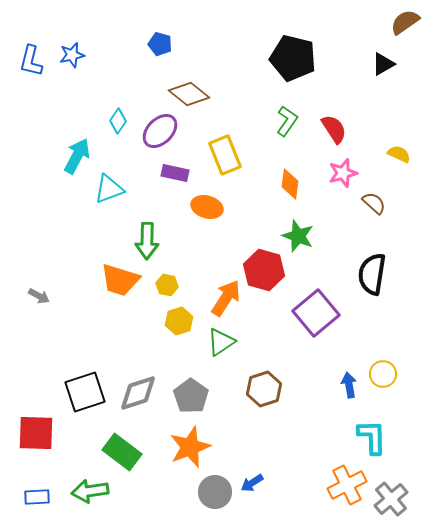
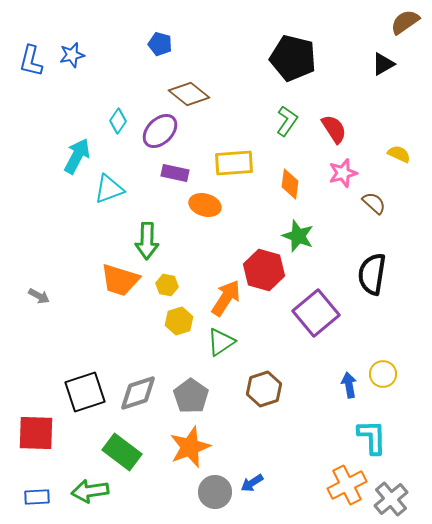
yellow rectangle at (225, 155): moved 9 px right, 8 px down; rotated 72 degrees counterclockwise
orange ellipse at (207, 207): moved 2 px left, 2 px up
